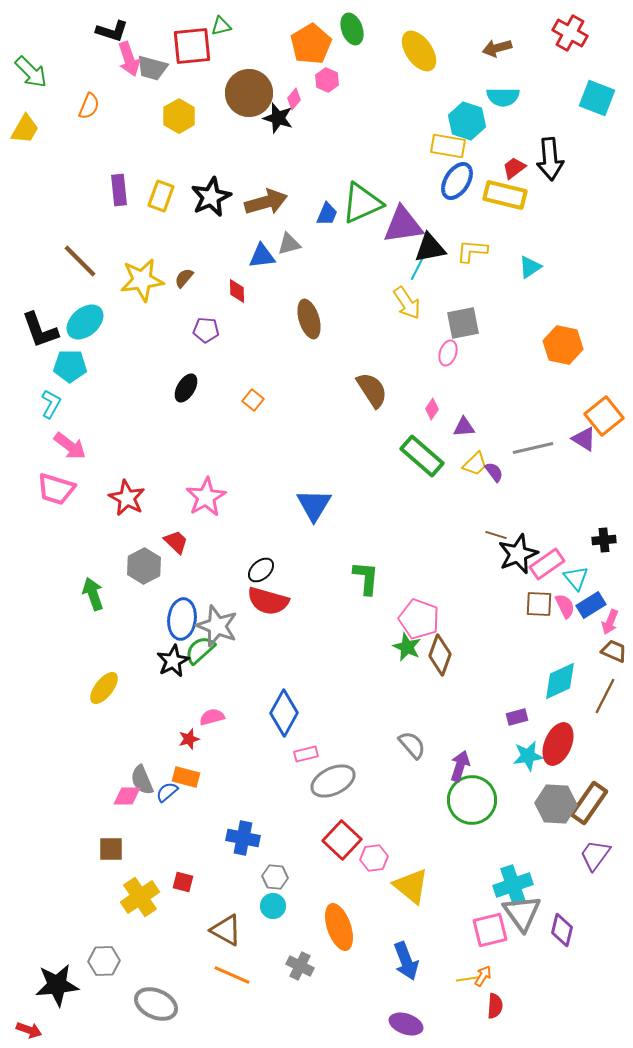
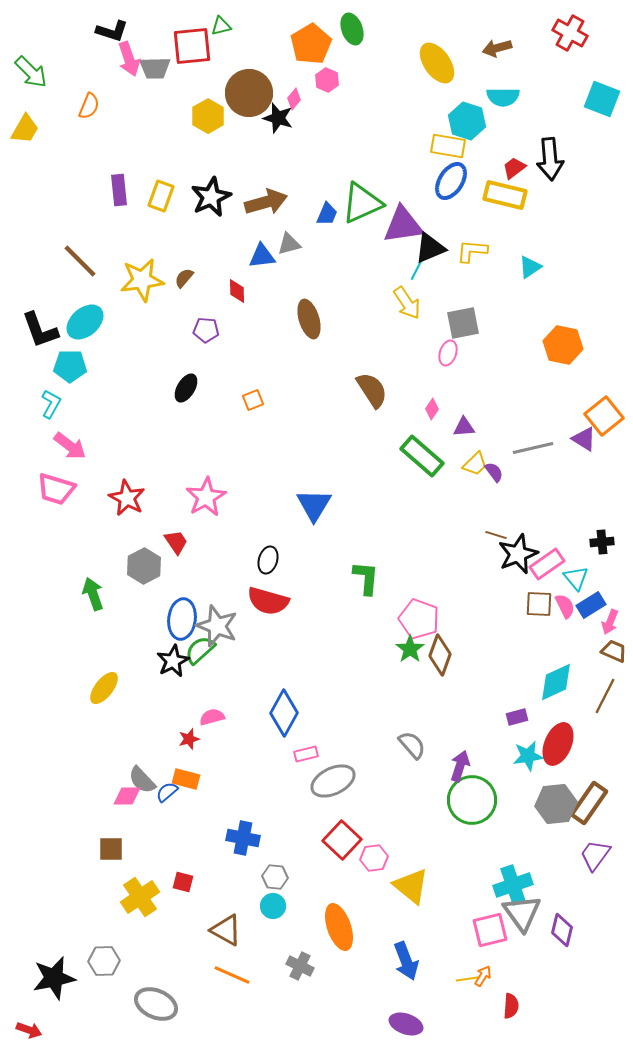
yellow ellipse at (419, 51): moved 18 px right, 12 px down
gray trapezoid at (152, 68): moved 3 px right; rotated 16 degrees counterclockwise
cyan square at (597, 98): moved 5 px right, 1 px down
yellow hexagon at (179, 116): moved 29 px right
blue ellipse at (457, 181): moved 6 px left
black triangle at (430, 248): rotated 12 degrees counterclockwise
orange square at (253, 400): rotated 30 degrees clockwise
black cross at (604, 540): moved 2 px left, 2 px down
red trapezoid at (176, 542): rotated 12 degrees clockwise
black ellipse at (261, 570): moved 7 px right, 10 px up; rotated 32 degrees counterclockwise
green star at (407, 647): moved 3 px right, 2 px down; rotated 12 degrees clockwise
cyan diamond at (560, 681): moved 4 px left, 1 px down
orange rectangle at (186, 777): moved 2 px down
gray semicircle at (142, 780): rotated 20 degrees counterclockwise
gray hexagon at (556, 804): rotated 9 degrees counterclockwise
black star at (57, 985): moved 3 px left, 7 px up; rotated 6 degrees counterclockwise
red semicircle at (495, 1006): moved 16 px right
